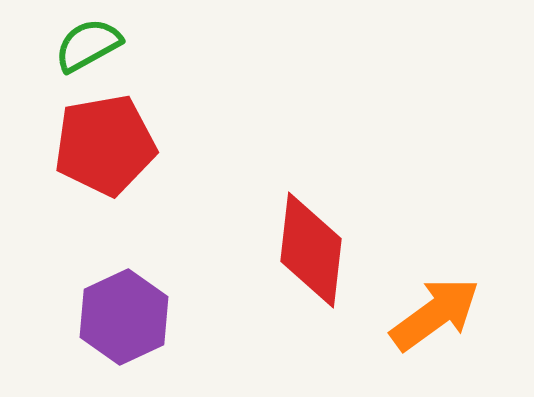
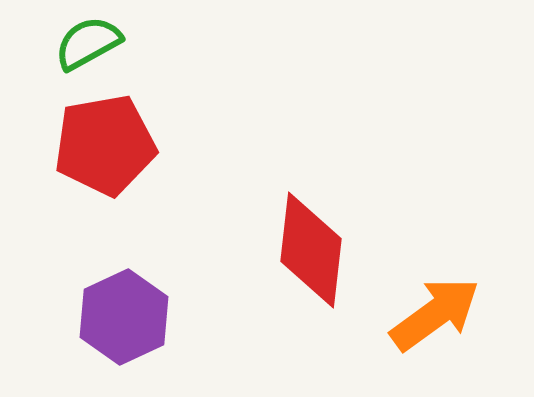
green semicircle: moved 2 px up
